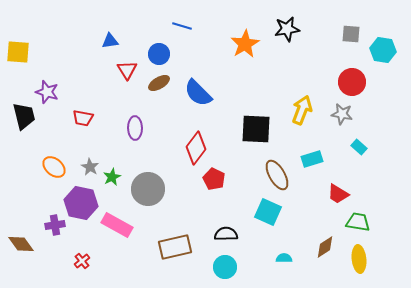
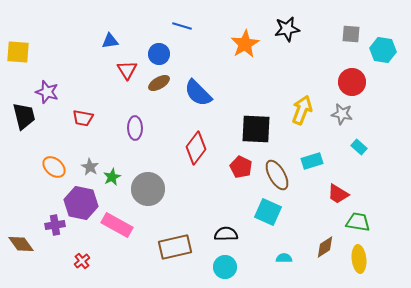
cyan rectangle at (312, 159): moved 2 px down
red pentagon at (214, 179): moved 27 px right, 12 px up
